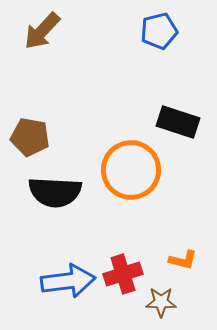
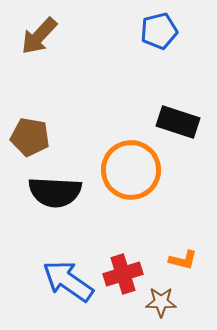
brown arrow: moved 3 px left, 5 px down
blue arrow: rotated 138 degrees counterclockwise
